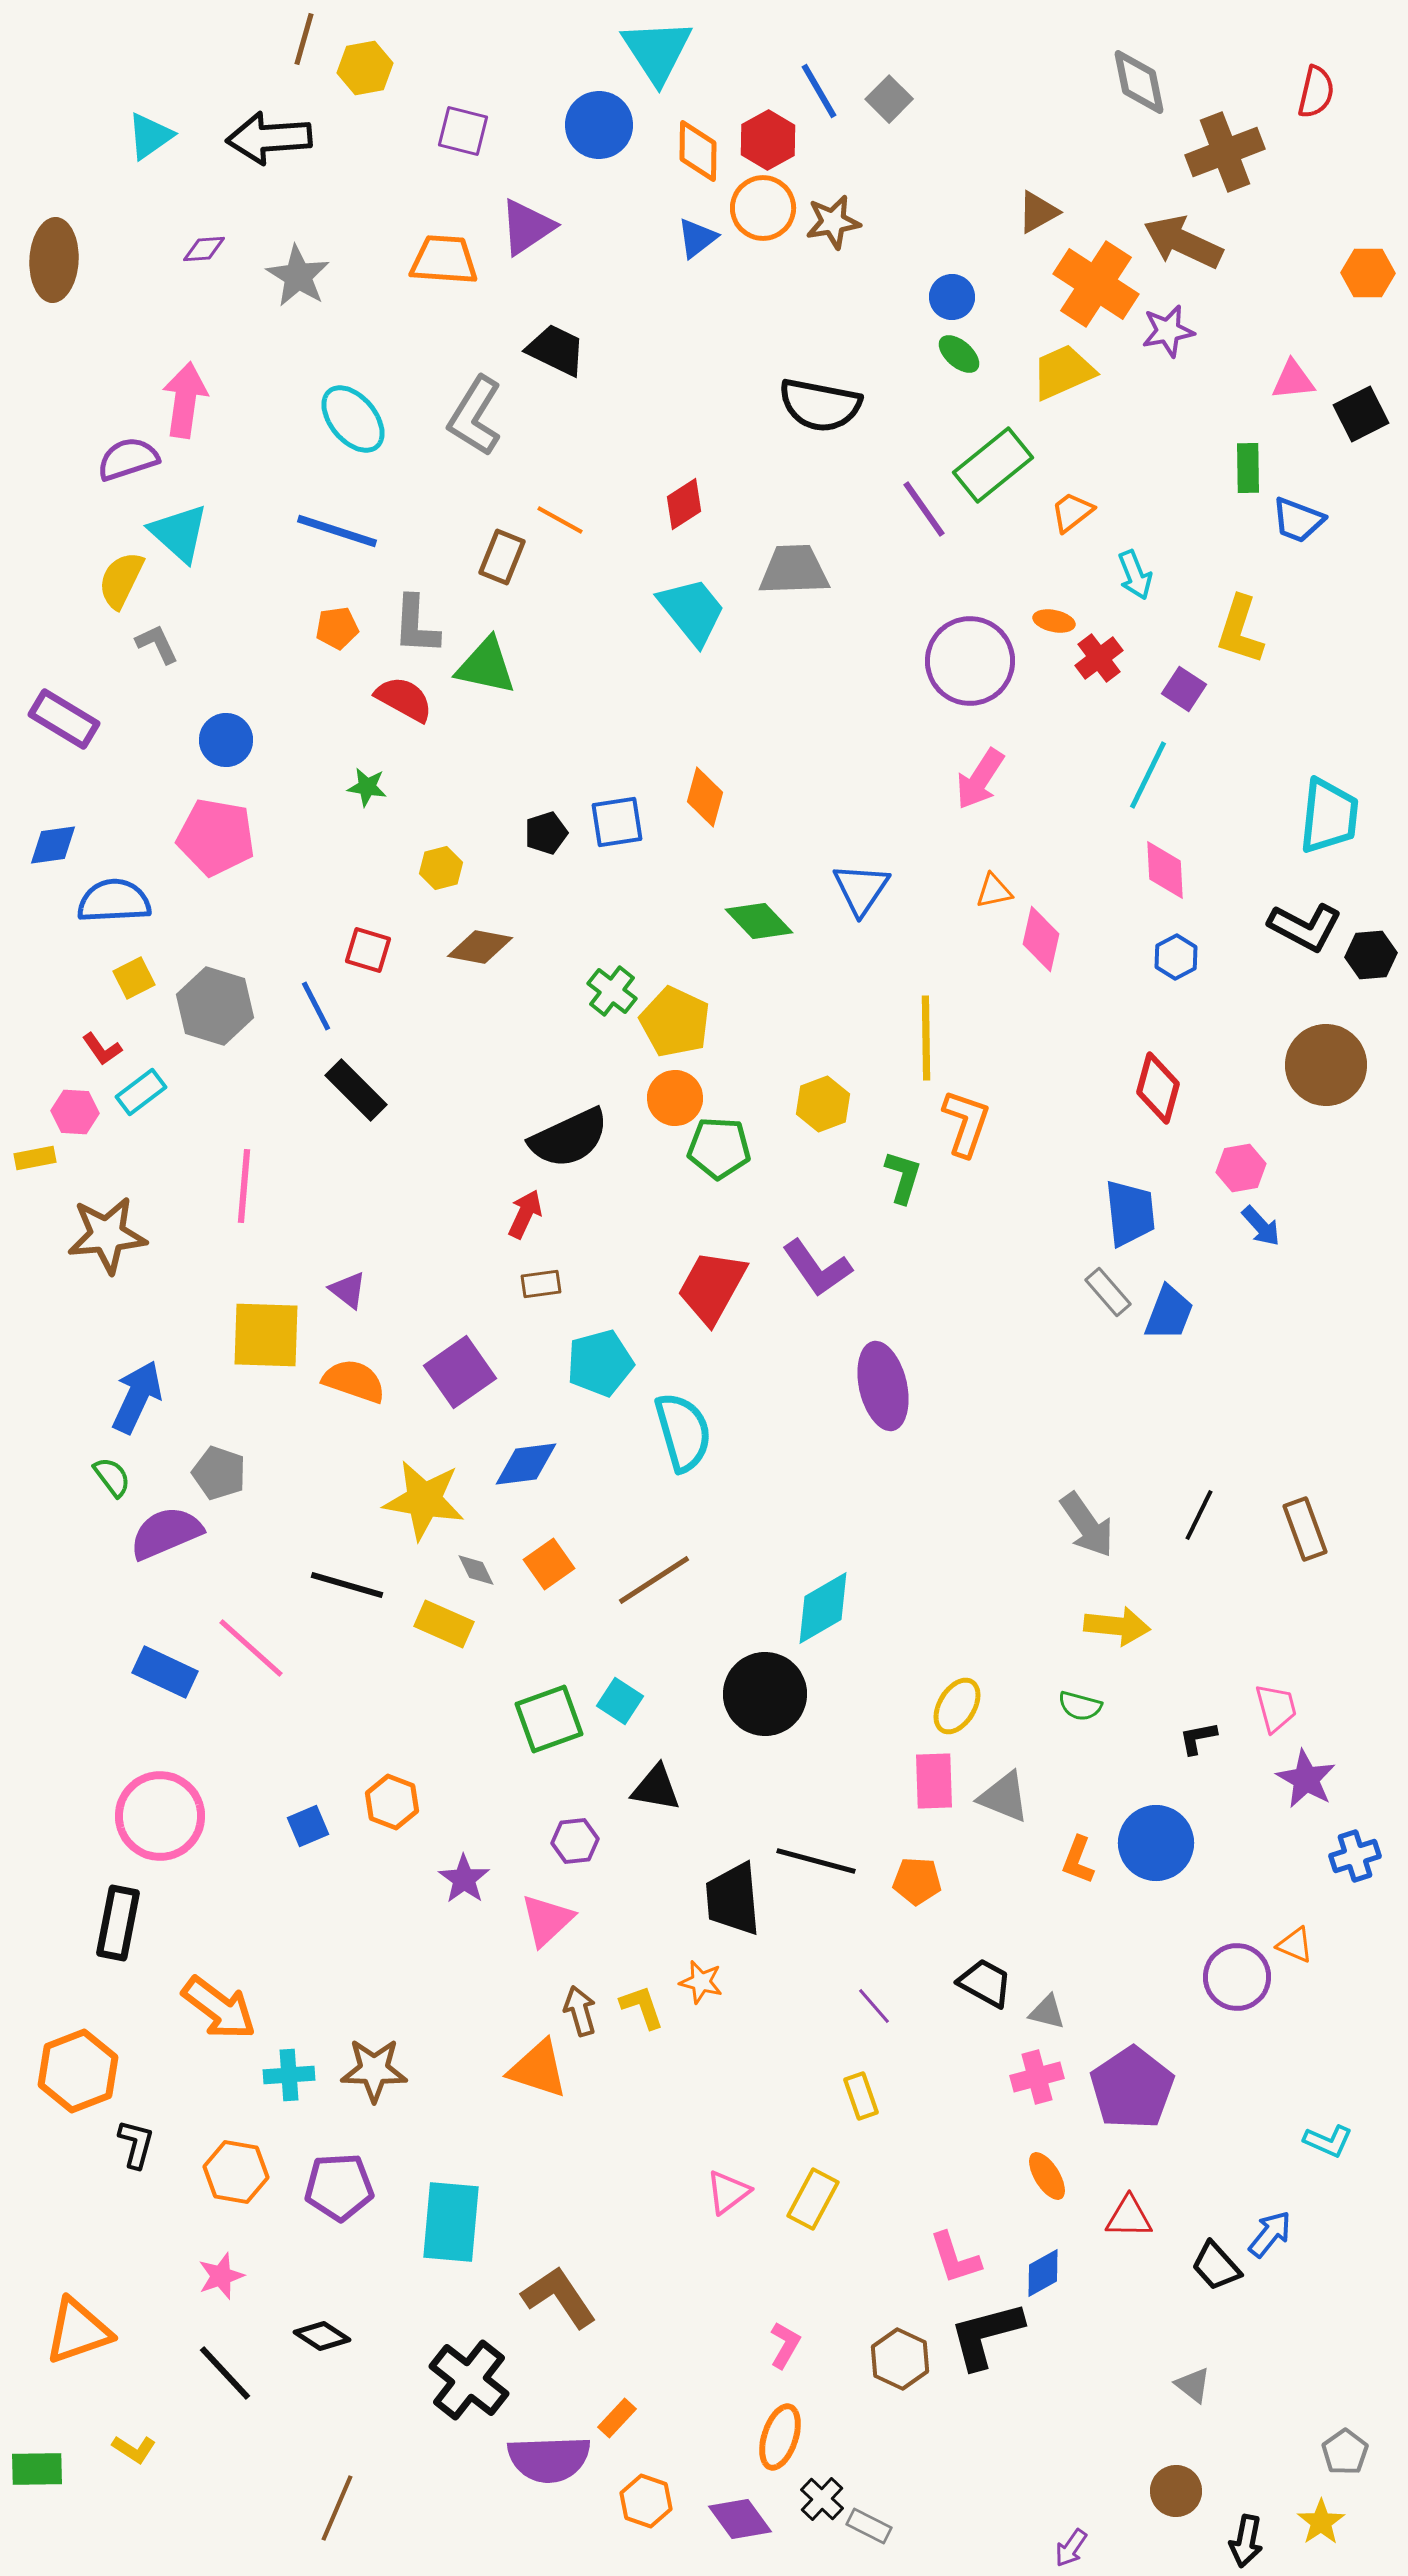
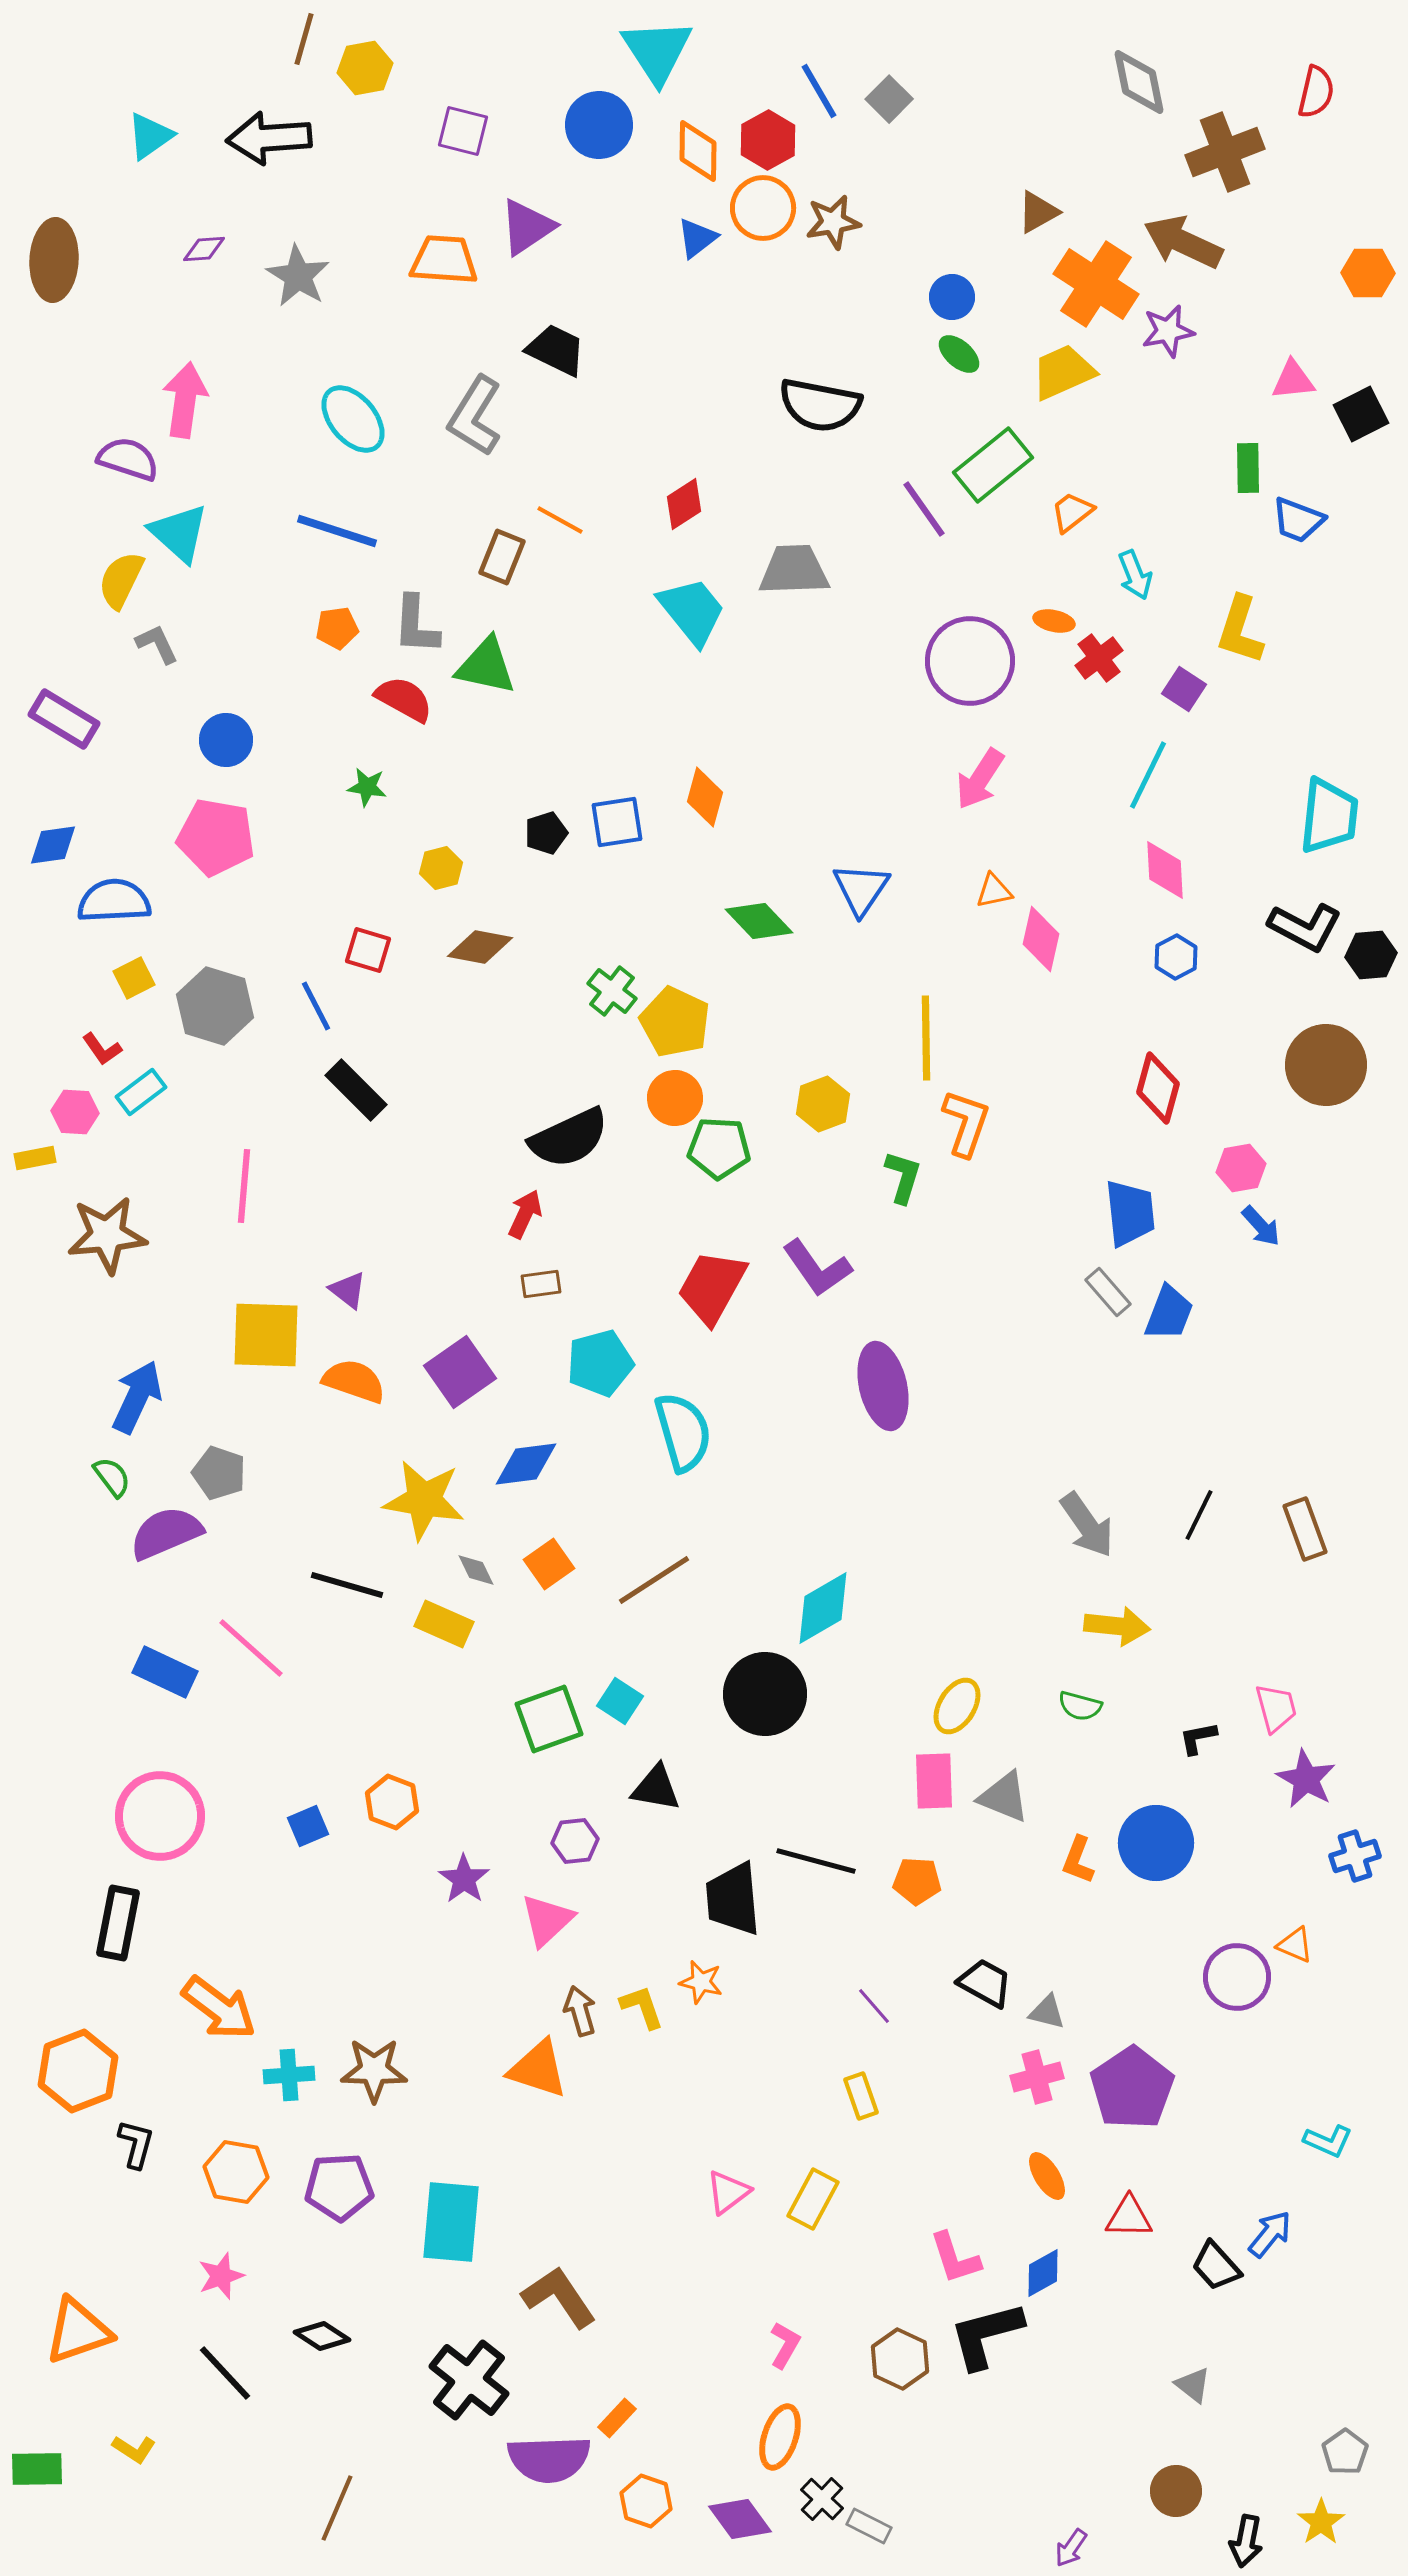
purple semicircle at (128, 459): rotated 36 degrees clockwise
